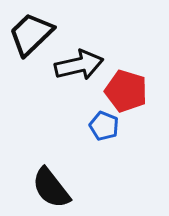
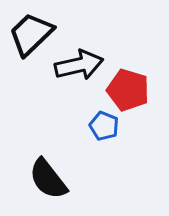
red pentagon: moved 2 px right, 1 px up
black semicircle: moved 3 px left, 9 px up
